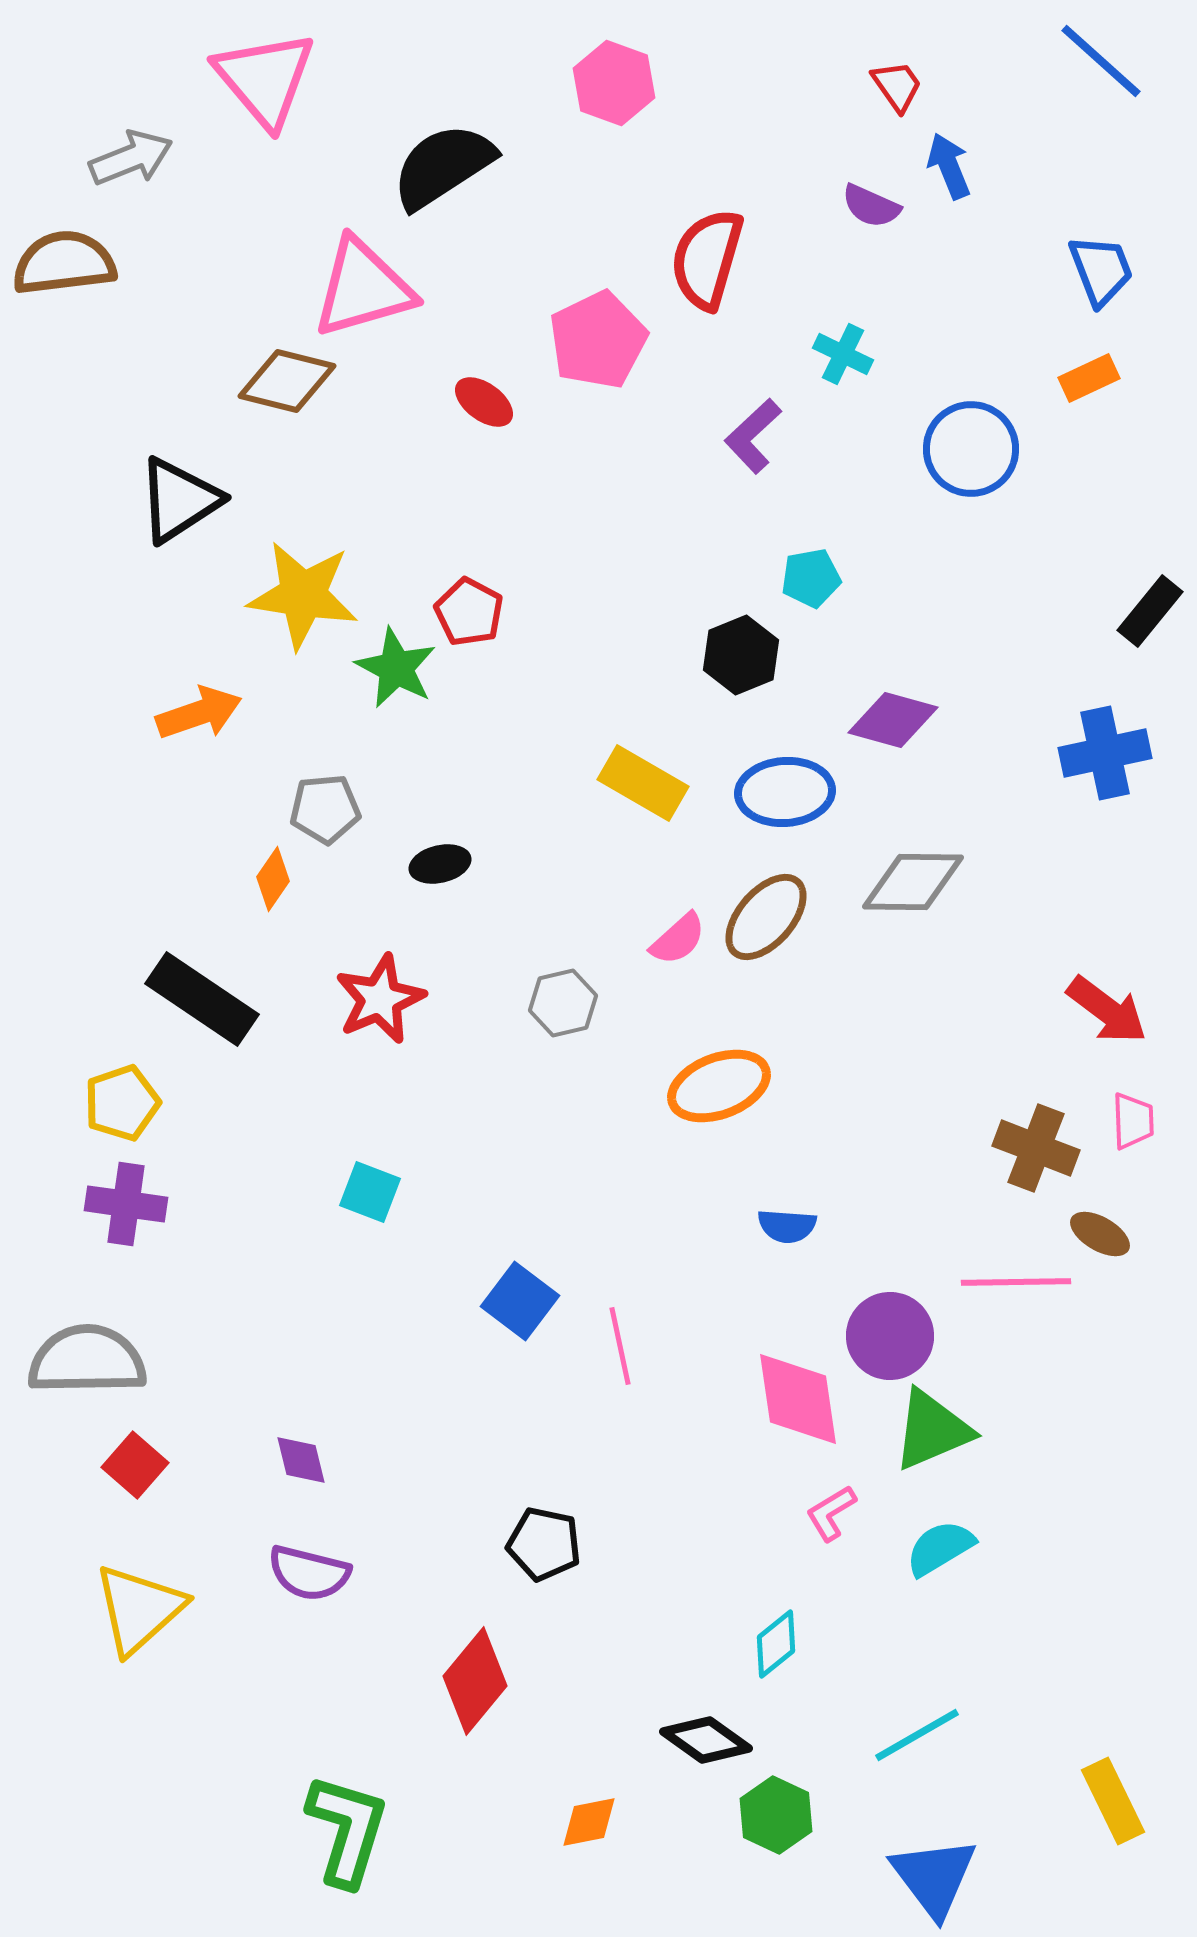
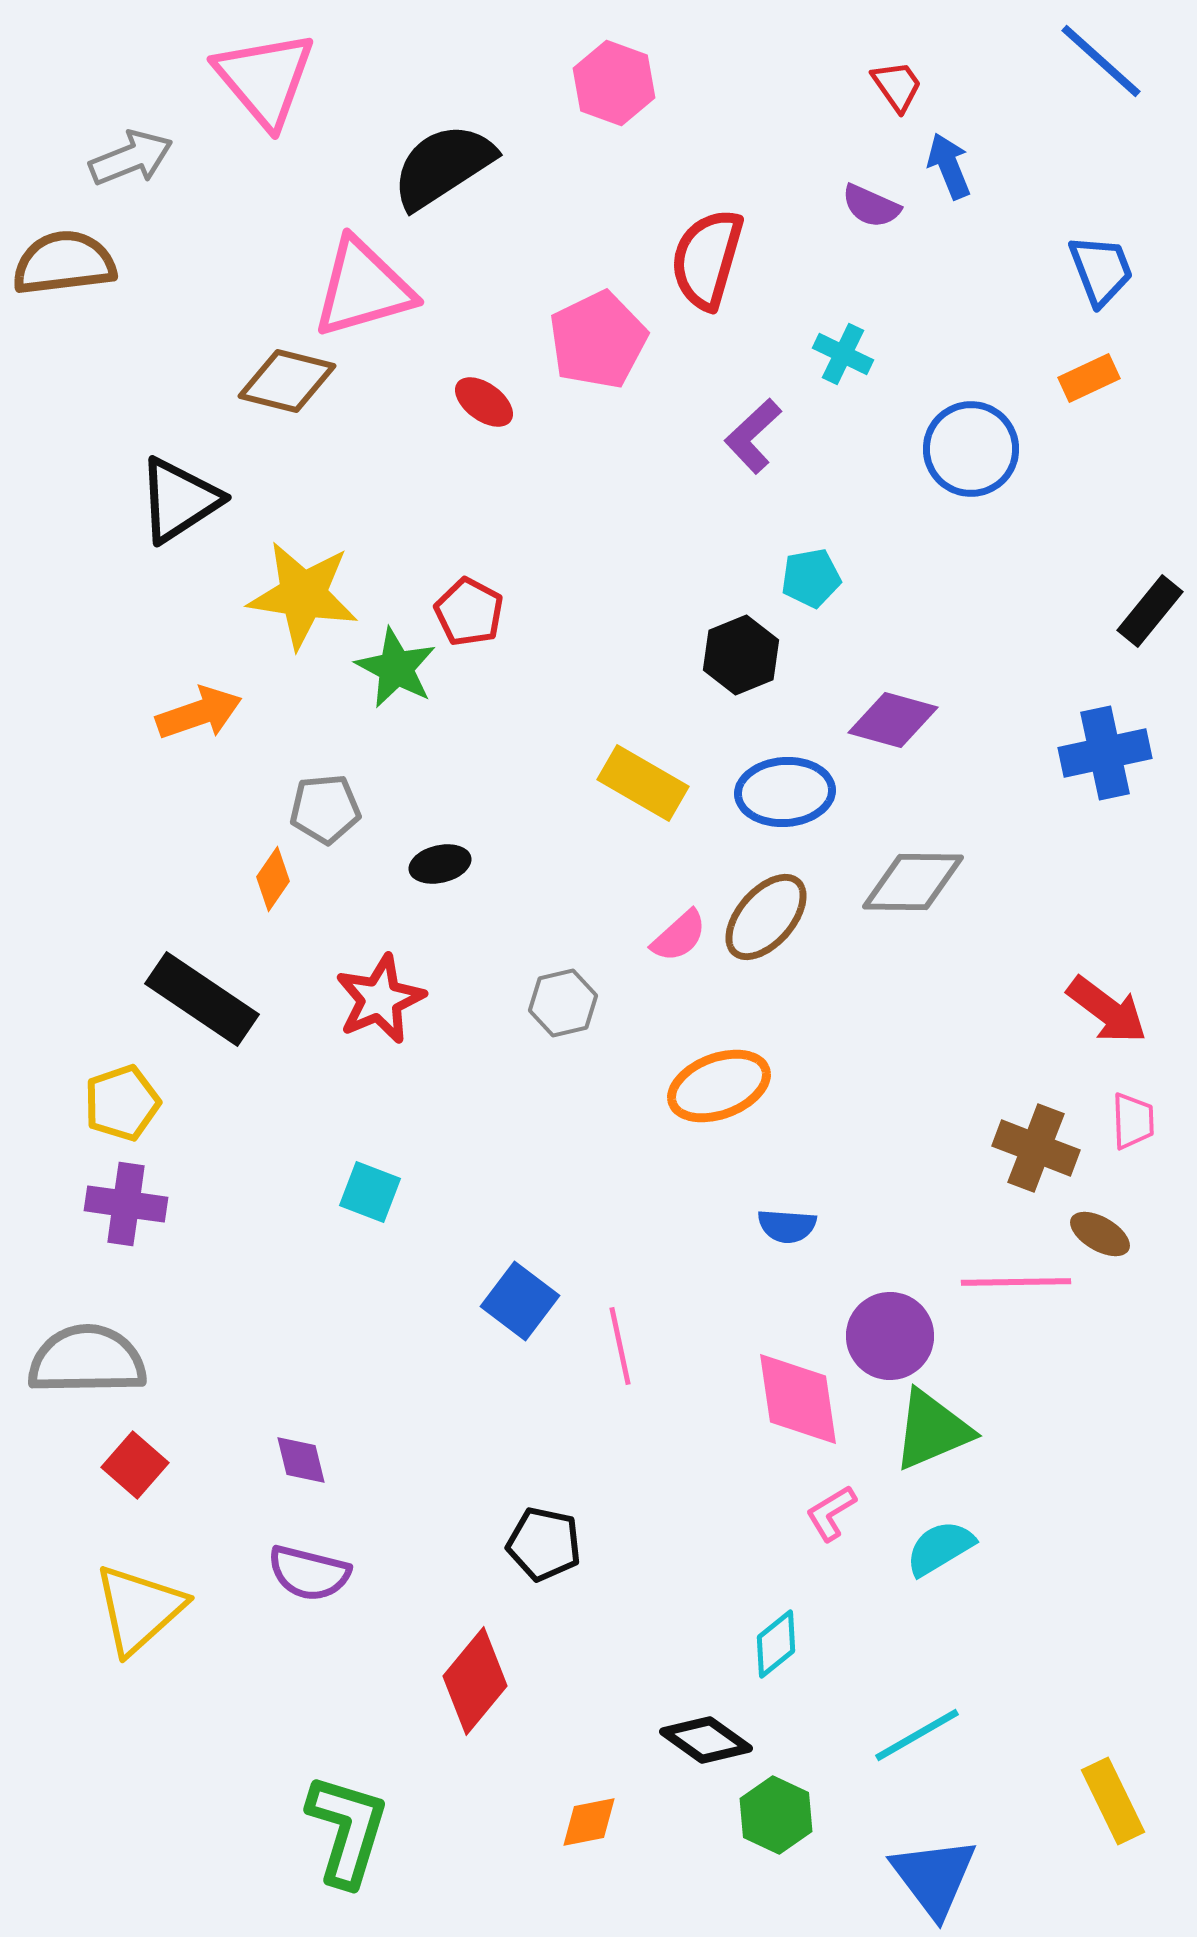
pink semicircle at (678, 939): moved 1 px right, 3 px up
